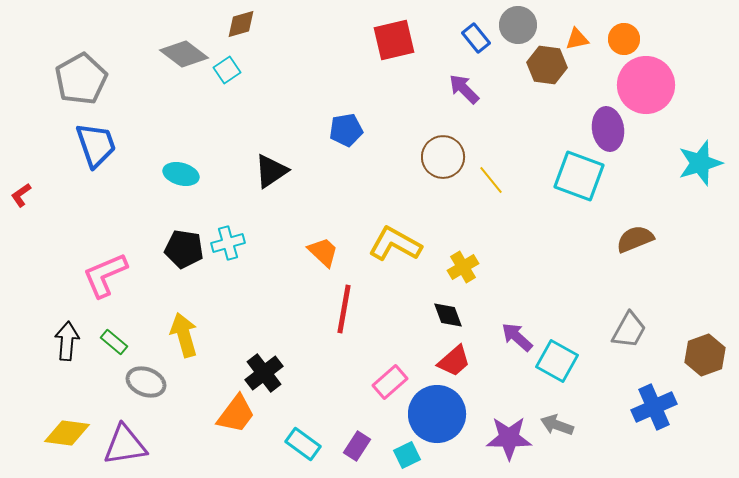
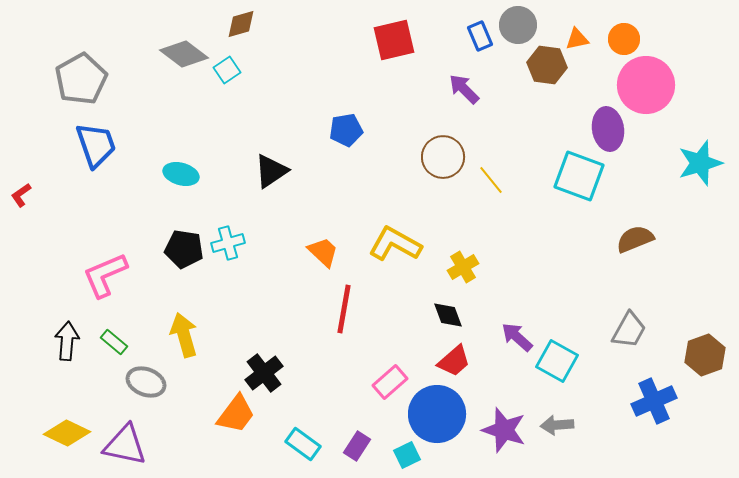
blue rectangle at (476, 38): moved 4 px right, 2 px up; rotated 16 degrees clockwise
blue cross at (654, 407): moved 6 px up
gray arrow at (557, 425): rotated 24 degrees counterclockwise
yellow diamond at (67, 433): rotated 18 degrees clockwise
purple star at (509, 438): moved 5 px left, 8 px up; rotated 18 degrees clockwise
purple triangle at (125, 445): rotated 21 degrees clockwise
